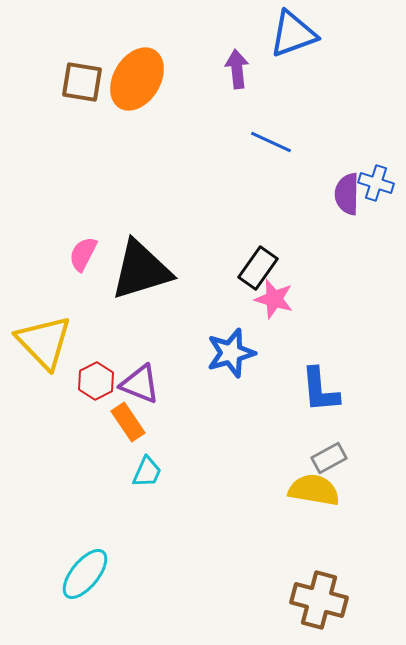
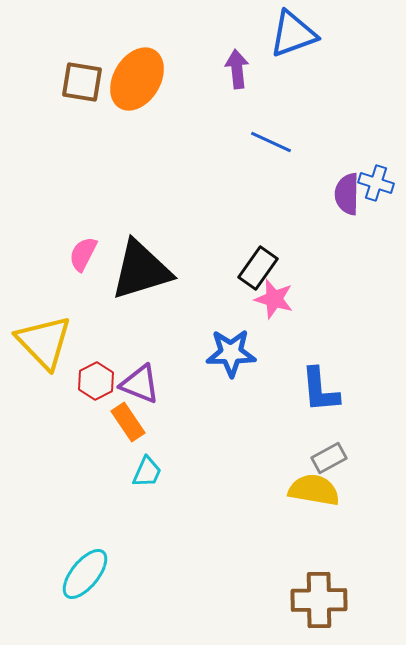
blue star: rotated 15 degrees clockwise
brown cross: rotated 16 degrees counterclockwise
